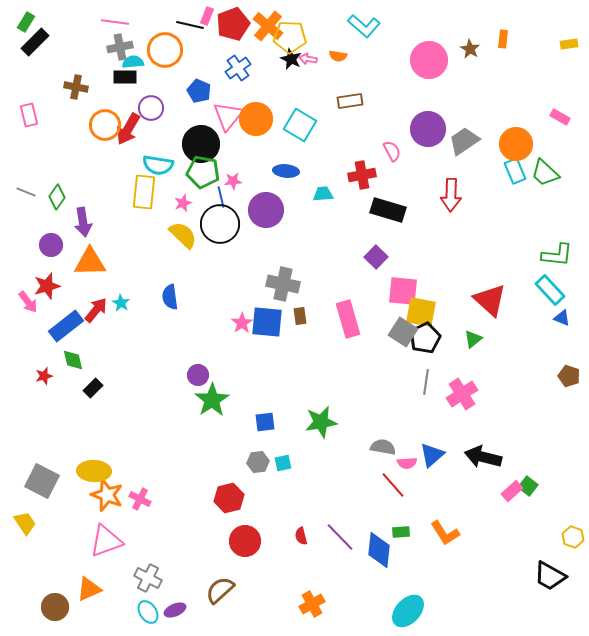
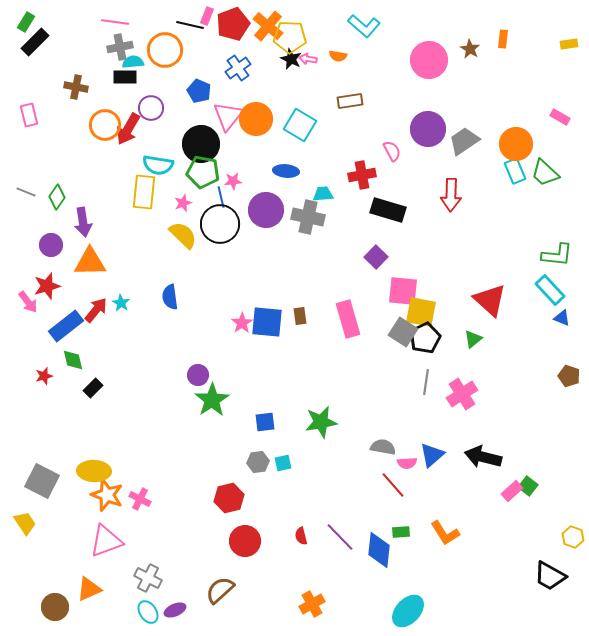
gray cross at (283, 284): moved 25 px right, 67 px up
